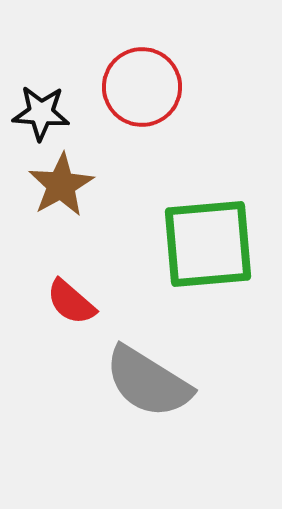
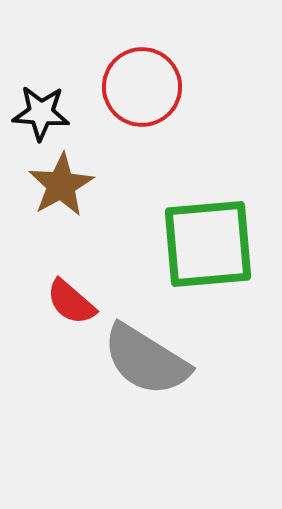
gray semicircle: moved 2 px left, 22 px up
